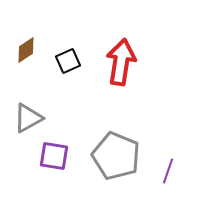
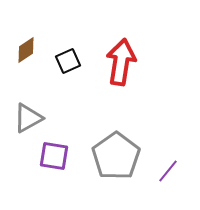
gray pentagon: rotated 15 degrees clockwise
purple line: rotated 20 degrees clockwise
